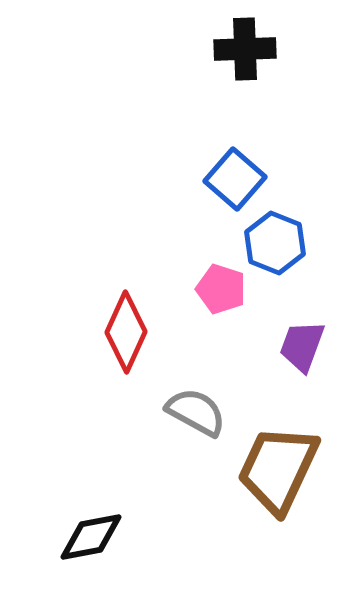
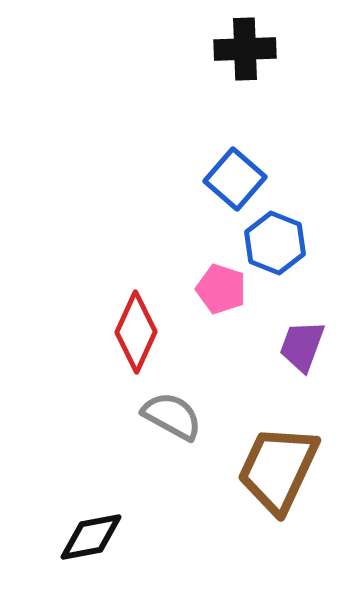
red diamond: moved 10 px right
gray semicircle: moved 24 px left, 4 px down
